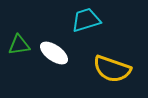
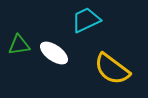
cyan trapezoid: rotated 8 degrees counterclockwise
yellow semicircle: rotated 18 degrees clockwise
